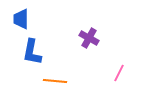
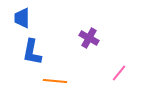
blue trapezoid: moved 1 px right, 1 px up
pink line: rotated 12 degrees clockwise
